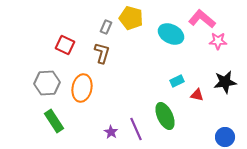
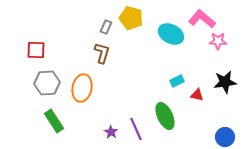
red square: moved 29 px left, 5 px down; rotated 24 degrees counterclockwise
